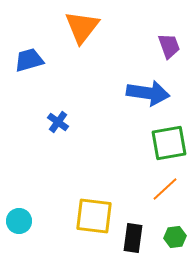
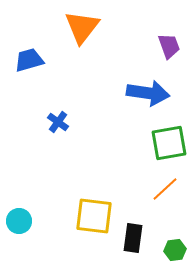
green hexagon: moved 13 px down
